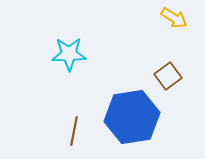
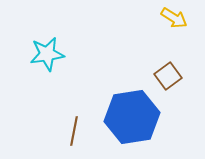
cyan star: moved 22 px left; rotated 8 degrees counterclockwise
